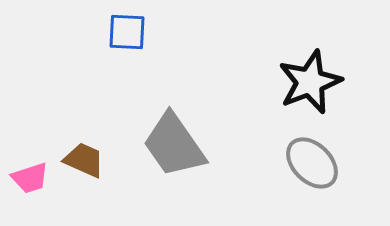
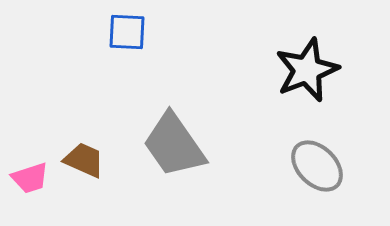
black star: moved 3 px left, 12 px up
gray ellipse: moved 5 px right, 3 px down
